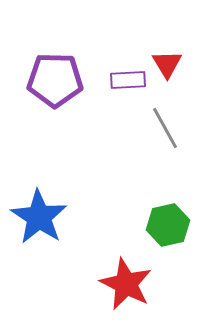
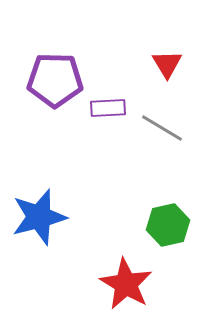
purple rectangle: moved 20 px left, 28 px down
gray line: moved 3 px left; rotated 30 degrees counterclockwise
blue star: rotated 24 degrees clockwise
red star: rotated 4 degrees clockwise
